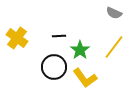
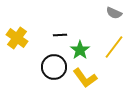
black line: moved 1 px right, 1 px up
